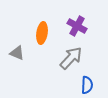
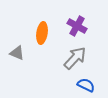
gray arrow: moved 4 px right
blue semicircle: moved 1 px left; rotated 66 degrees counterclockwise
